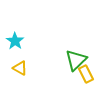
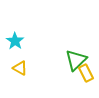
yellow rectangle: moved 1 px up
